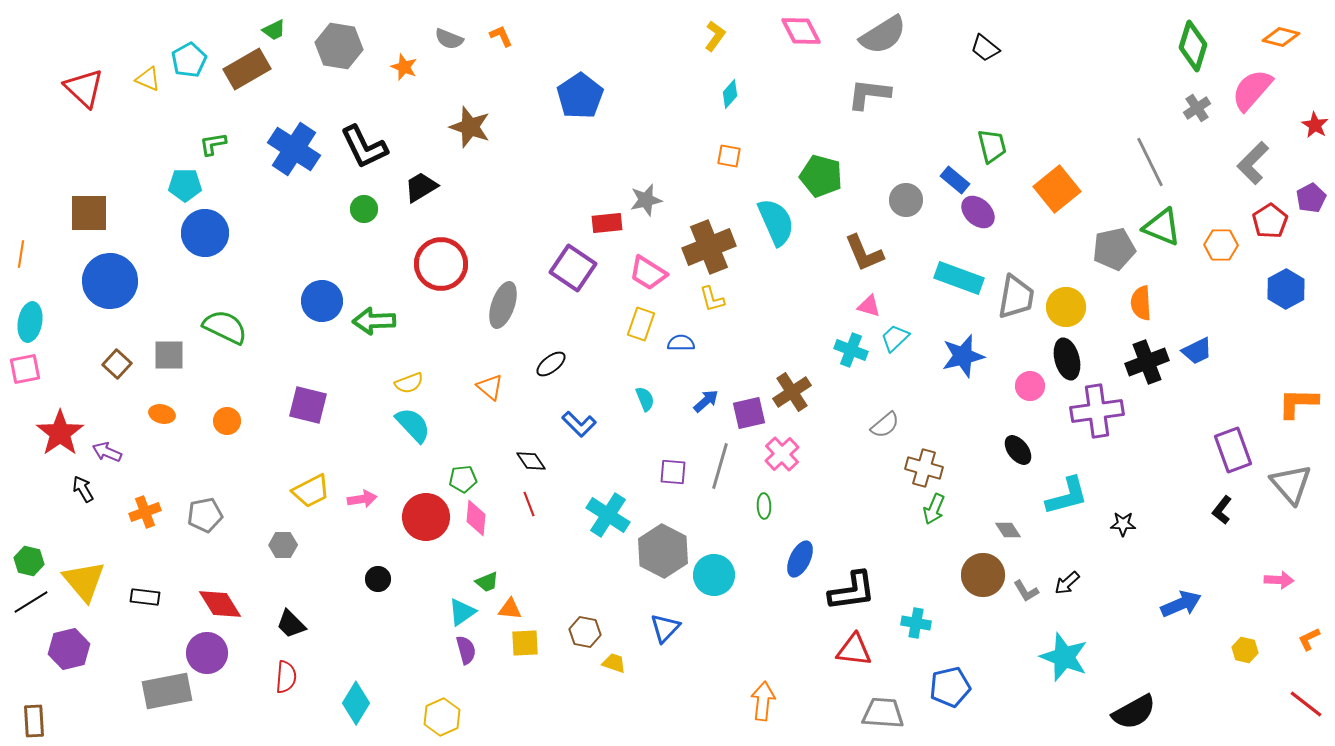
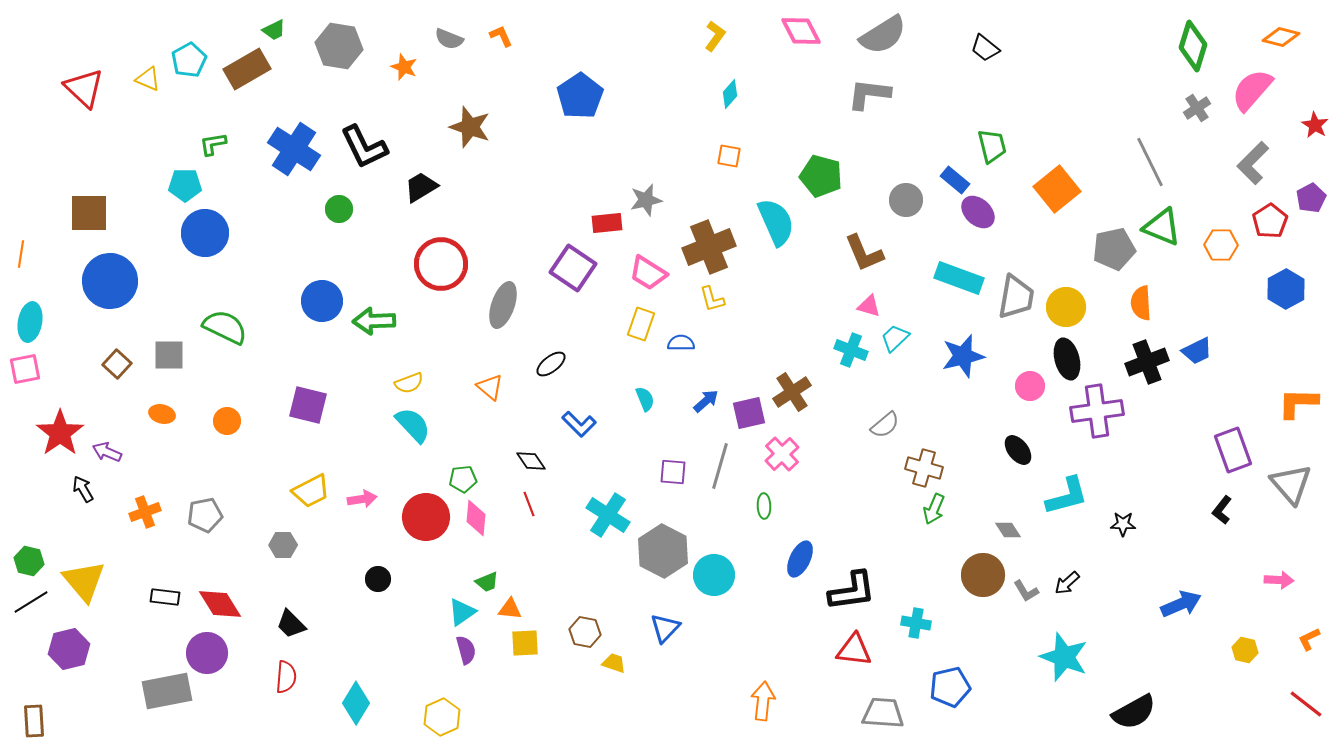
green circle at (364, 209): moved 25 px left
black rectangle at (145, 597): moved 20 px right
